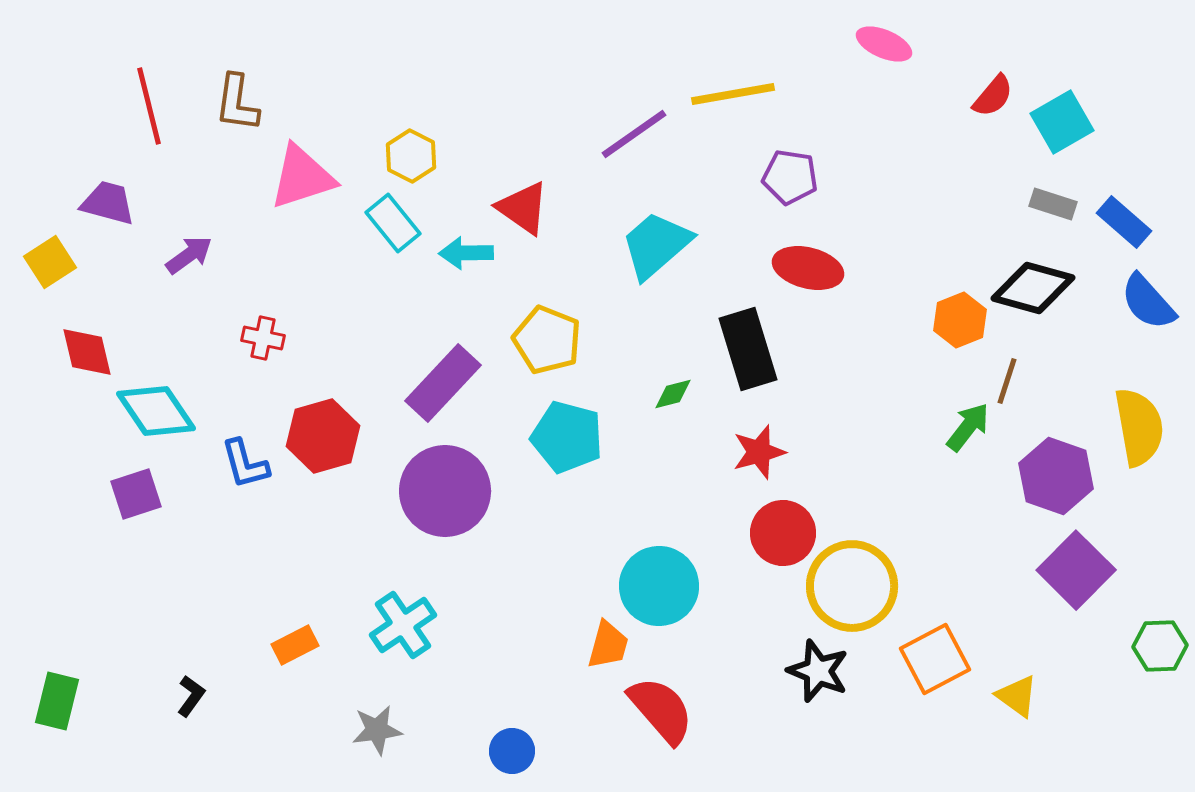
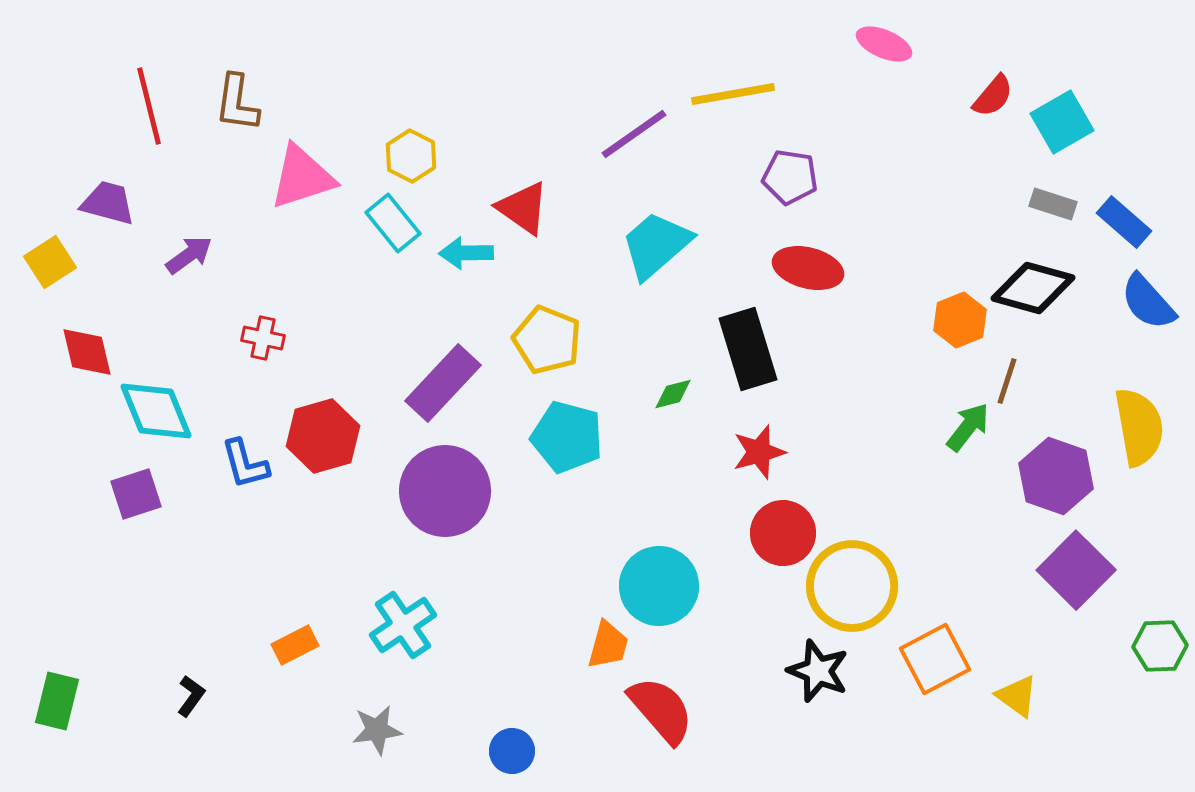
cyan diamond at (156, 411): rotated 12 degrees clockwise
